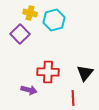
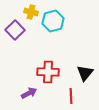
yellow cross: moved 1 px right, 1 px up
cyan hexagon: moved 1 px left, 1 px down
purple square: moved 5 px left, 4 px up
purple arrow: moved 3 px down; rotated 42 degrees counterclockwise
red line: moved 2 px left, 2 px up
